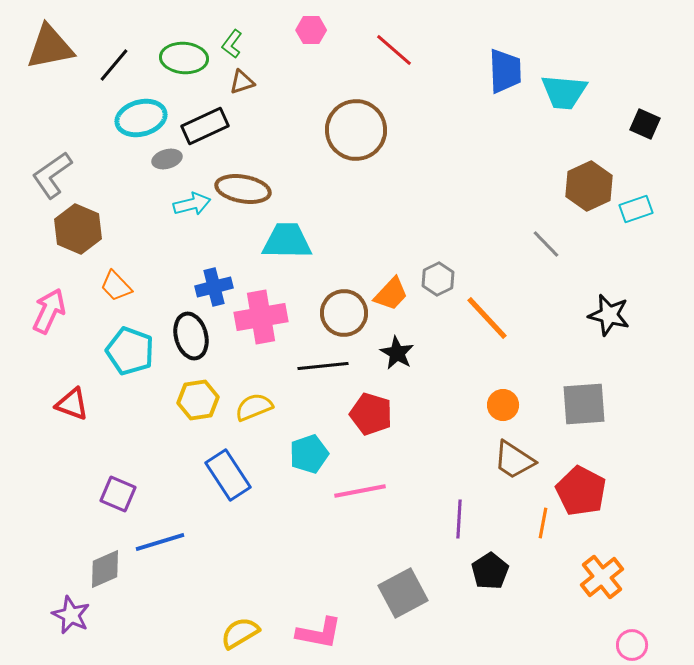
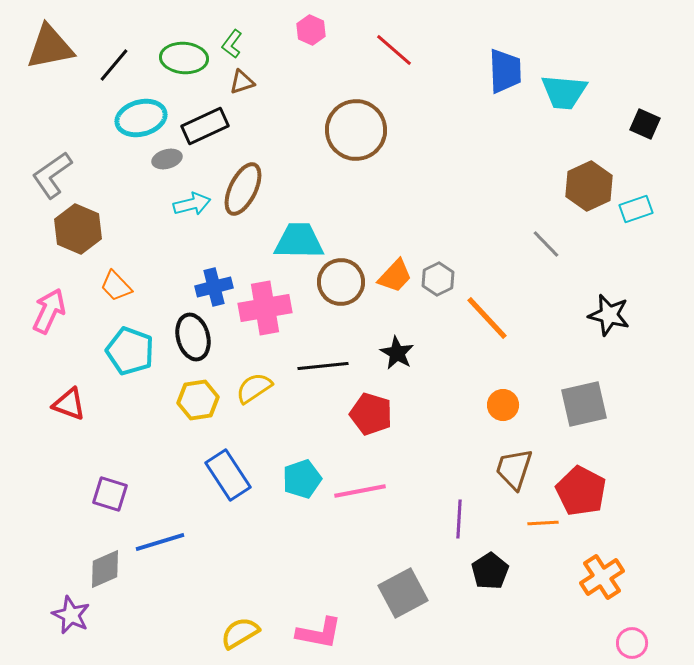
pink hexagon at (311, 30): rotated 24 degrees clockwise
brown ellipse at (243, 189): rotated 74 degrees counterclockwise
cyan trapezoid at (287, 241): moved 12 px right
orange trapezoid at (391, 294): moved 4 px right, 18 px up
brown circle at (344, 313): moved 3 px left, 31 px up
pink cross at (261, 317): moved 4 px right, 9 px up
black ellipse at (191, 336): moved 2 px right, 1 px down
red triangle at (72, 404): moved 3 px left
gray square at (584, 404): rotated 9 degrees counterclockwise
yellow semicircle at (254, 407): moved 19 px up; rotated 12 degrees counterclockwise
cyan pentagon at (309, 454): moved 7 px left, 25 px down
brown trapezoid at (514, 460): moved 9 px down; rotated 75 degrees clockwise
purple square at (118, 494): moved 8 px left; rotated 6 degrees counterclockwise
orange line at (543, 523): rotated 76 degrees clockwise
orange cross at (602, 577): rotated 6 degrees clockwise
pink circle at (632, 645): moved 2 px up
